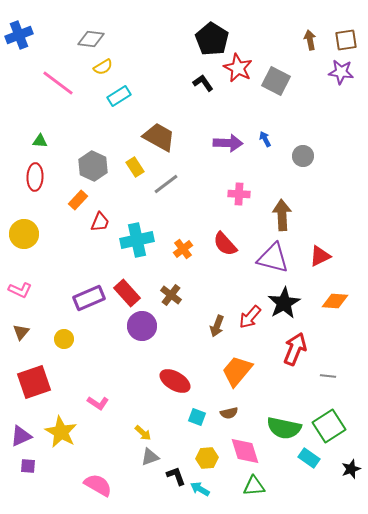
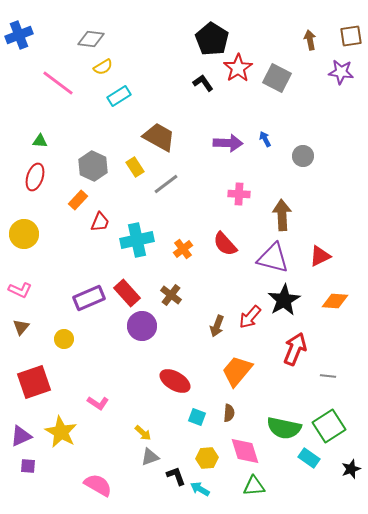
brown square at (346, 40): moved 5 px right, 4 px up
red star at (238, 68): rotated 12 degrees clockwise
gray square at (276, 81): moved 1 px right, 3 px up
red ellipse at (35, 177): rotated 16 degrees clockwise
black star at (284, 303): moved 3 px up
brown triangle at (21, 332): moved 5 px up
brown semicircle at (229, 413): rotated 72 degrees counterclockwise
